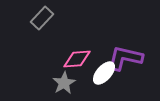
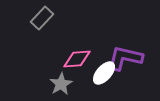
gray star: moved 3 px left, 1 px down
